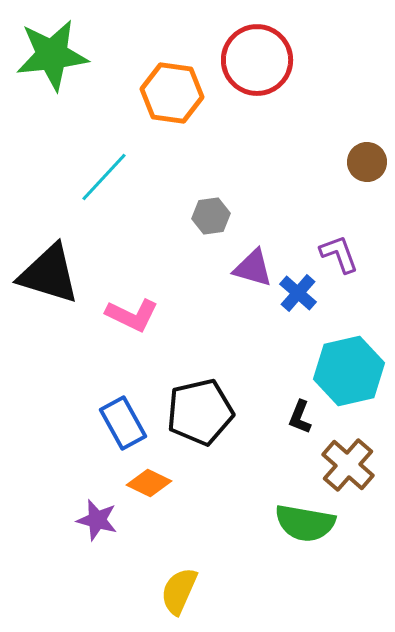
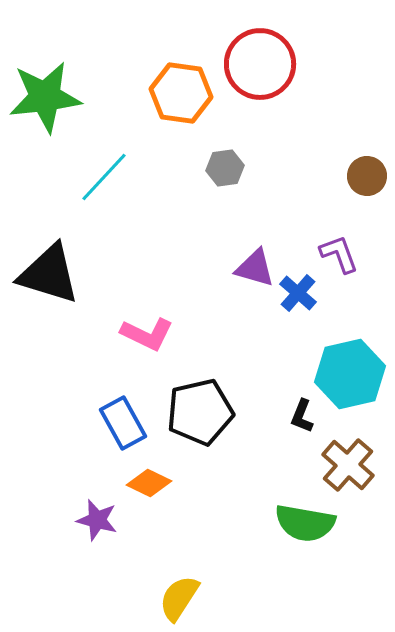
green star: moved 7 px left, 42 px down
red circle: moved 3 px right, 4 px down
orange hexagon: moved 9 px right
brown circle: moved 14 px down
gray hexagon: moved 14 px right, 48 px up
purple triangle: moved 2 px right
pink L-shape: moved 15 px right, 19 px down
cyan hexagon: moved 1 px right, 3 px down
black L-shape: moved 2 px right, 1 px up
yellow semicircle: moved 7 px down; rotated 9 degrees clockwise
